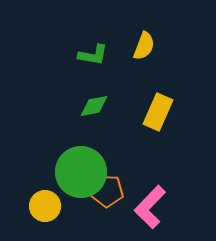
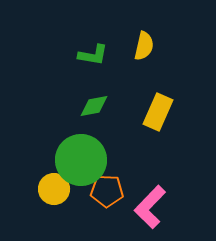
yellow semicircle: rotated 8 degrees counterclockwise
green circle: moved 12 px up
yellow circle: moved 9 px right, 17 px up
